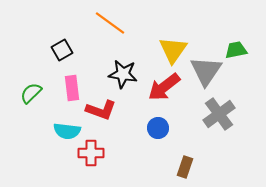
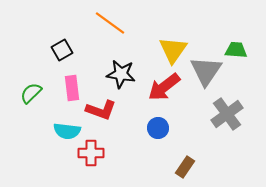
green trapezoid: rotated 15 degrees clockwise
black star: moved 2 px left
gray cross: moved 8 px right
brown rectangle: rotated 15 degrees clockwise
